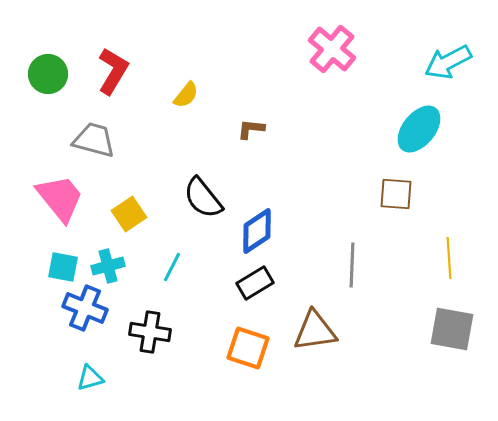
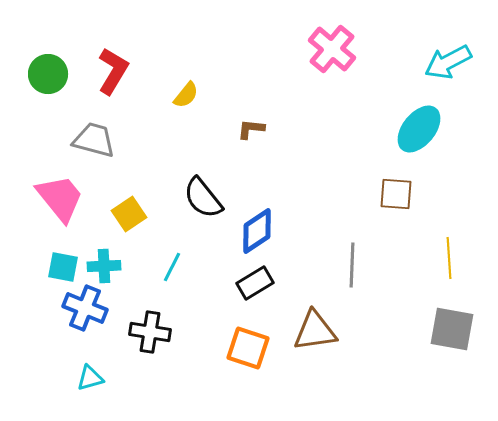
cyan cross: moved 4 px left; rotated 12 degrees clockwise
